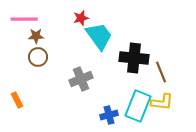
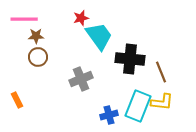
black cross: moved 4 px left, 1 px down
